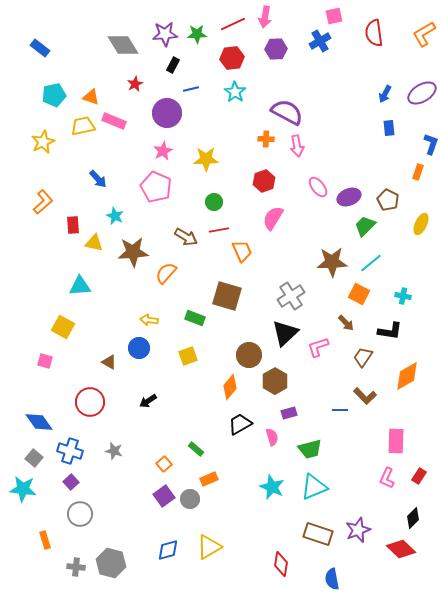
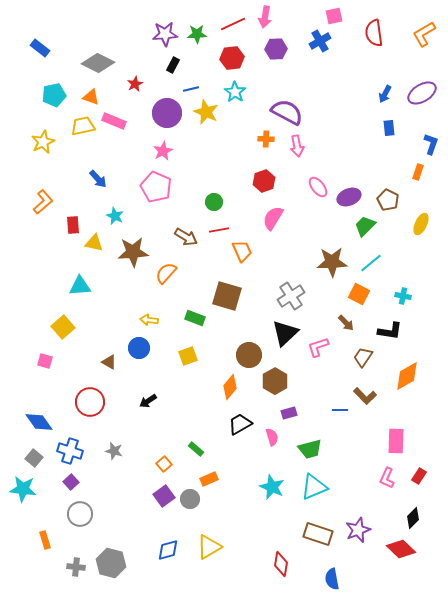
gray diamond at (123, 45): moved 25 px left, 18 px down; rotated 32 degrees counterclockwise
yellow star at (206, 159): moved 47 px up; rotated 25 degrees clockwise
yellow square at (63, 327): rotated 20 degrees clockwise
